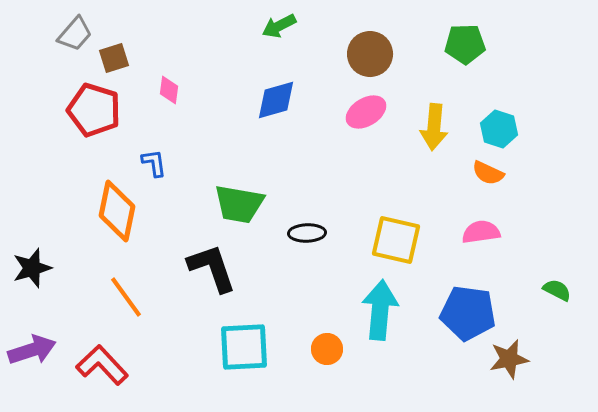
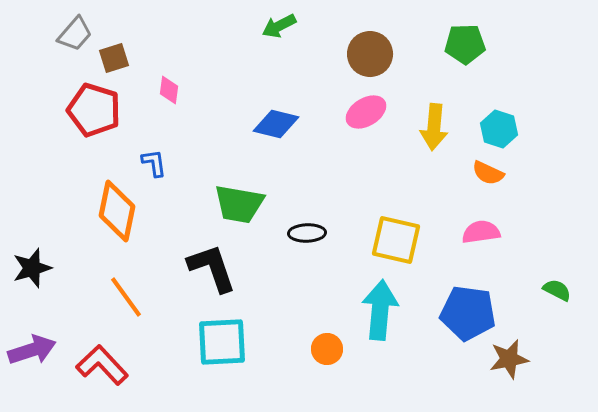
blue diamond: moved 24 px down; rotated 30 degrees clockwise
cyan square: moved 22 px left, 5 px up
